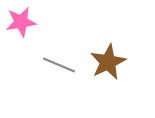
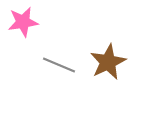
pink star: moved 2 px right
